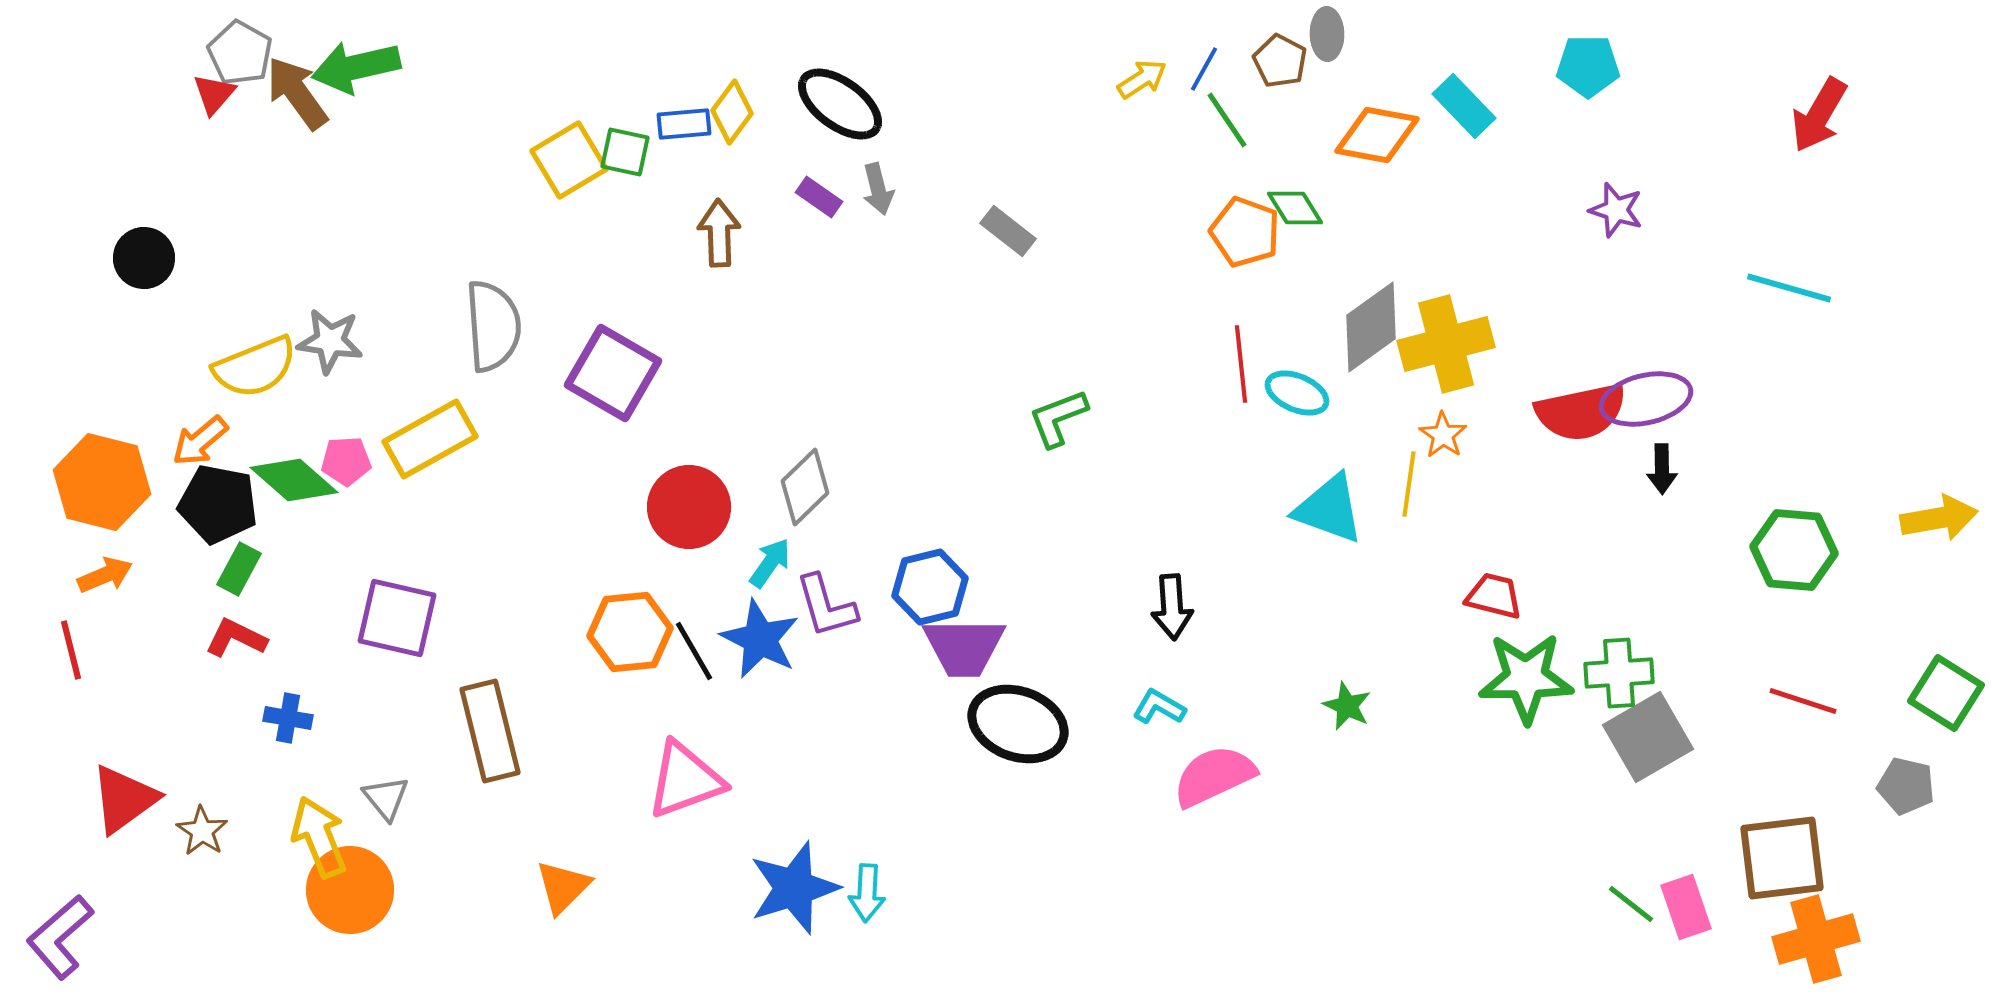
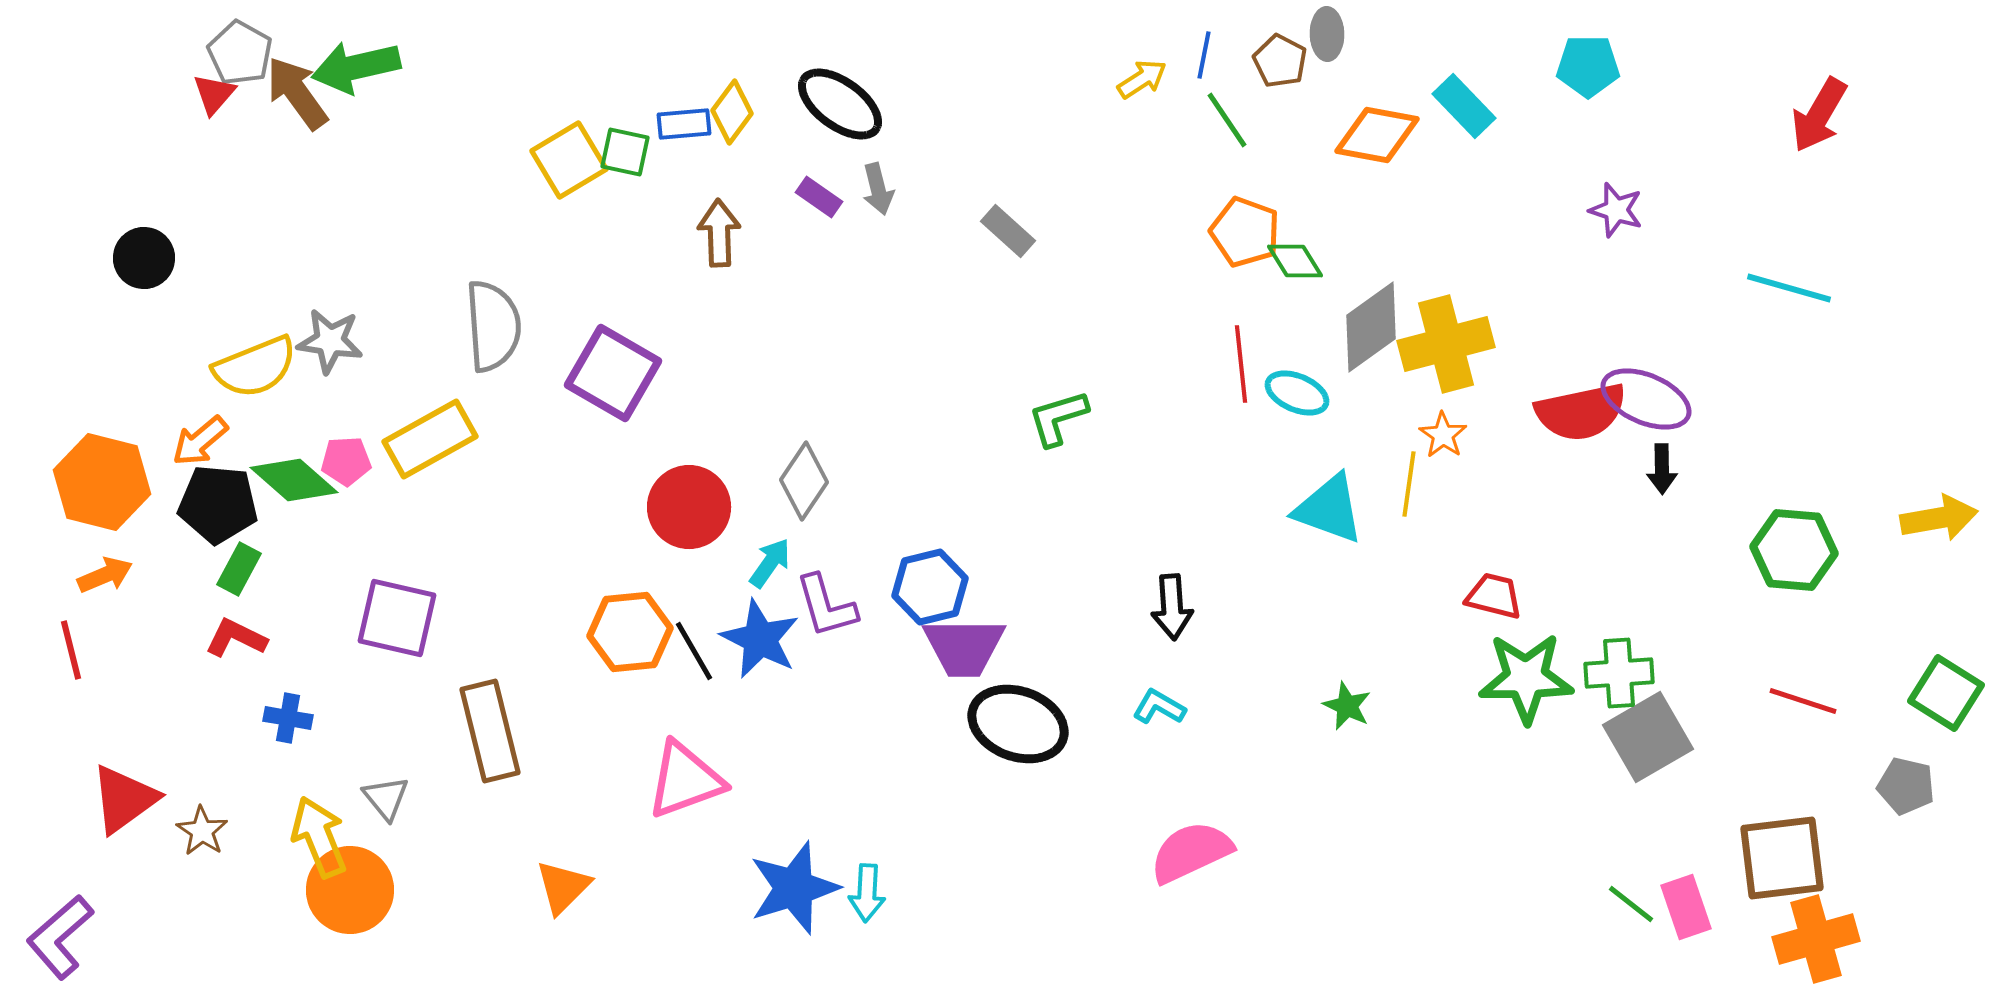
blue line at (1204, 69): moved 14 px up; rotated 18 degrees counterclockwise
green diamond at (1295, 208): moved 53 px down
gray rectangle at (1008, 231): rotated 4 degrees clockwise
purple ellipse at (1646, 399): rotated 36 degrees clockwise
green L-shape at (1058, 418): rotated 4 degrees clockwise
gray diamond at (805, 487): moved 1 px left, 6 px up; rotated 12 degrees counterclockwise
black pentagon at (218, 504): rotated 6 degrees counterclockwise
pink semicircle at (1214, 776): moved 23 px left, 76 px down
